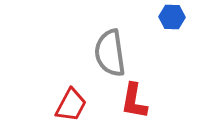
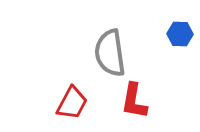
blue hexagon: moved 8 px right, 17 px down
red trapezoid: moved 1 px right, 2 px up
